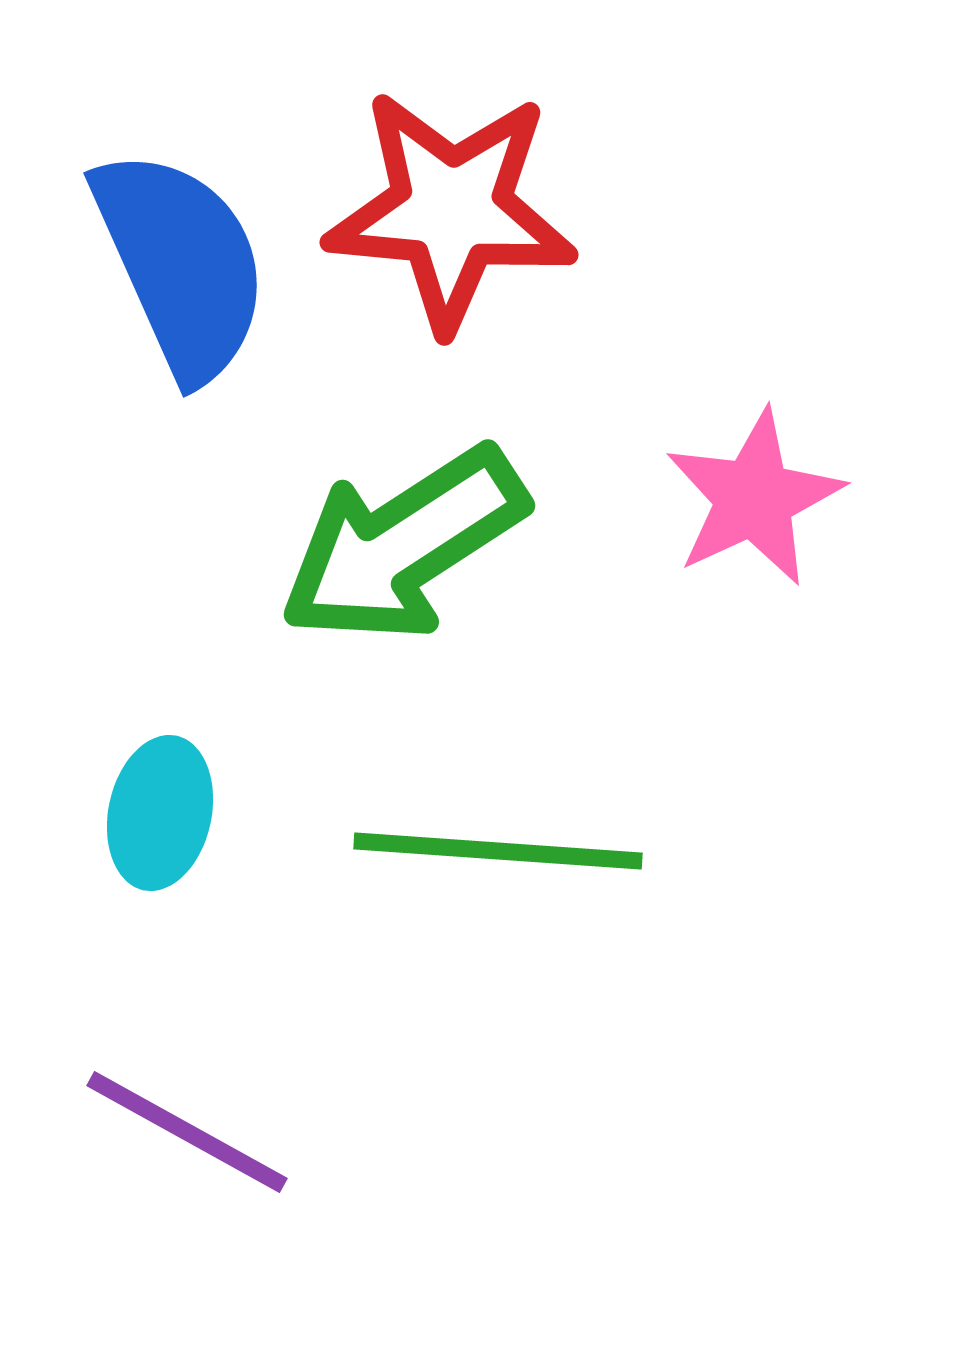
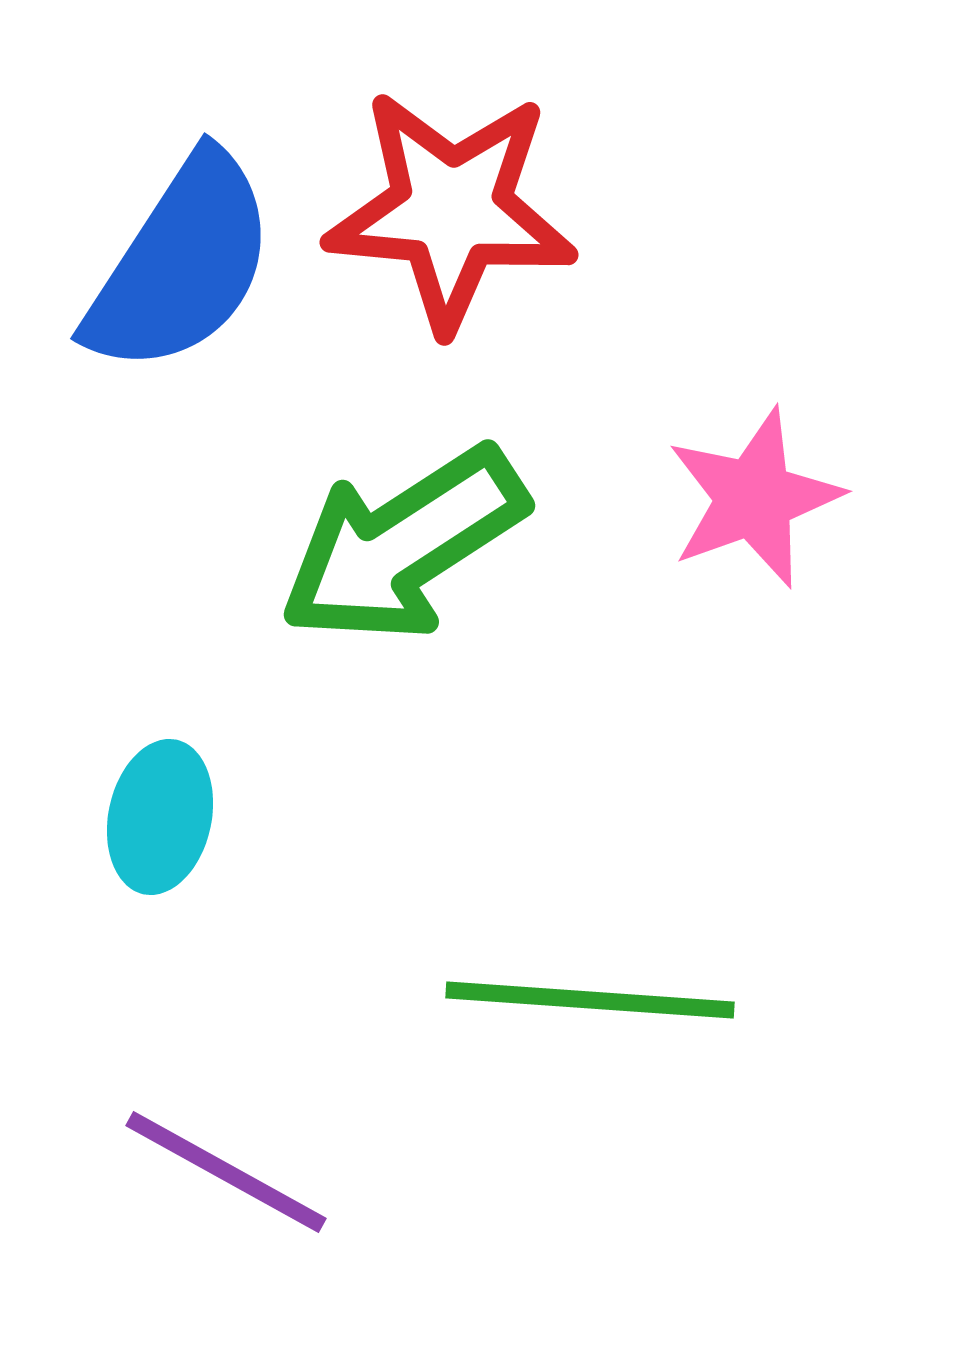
blue semicircle: rotated 57 degrees clockwise
pink star: rotated 5 degrees clockwise
cyan ellipse: moved 4 px down
green line: moved 92 px right, 149 px down
purple line: moved 39 px right, 40 px down
